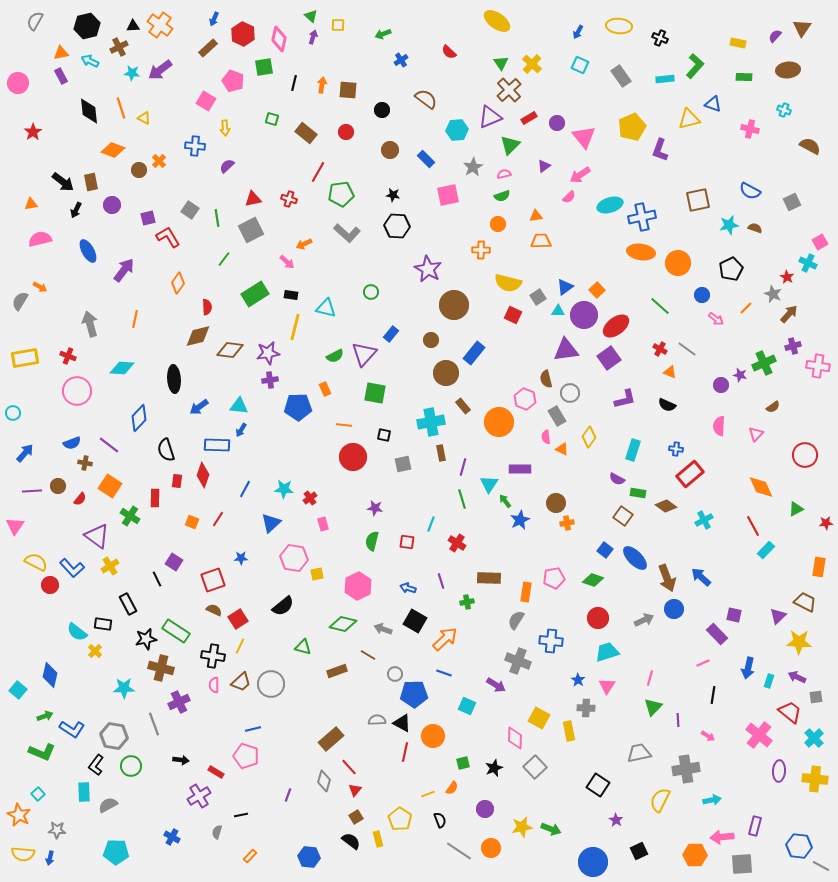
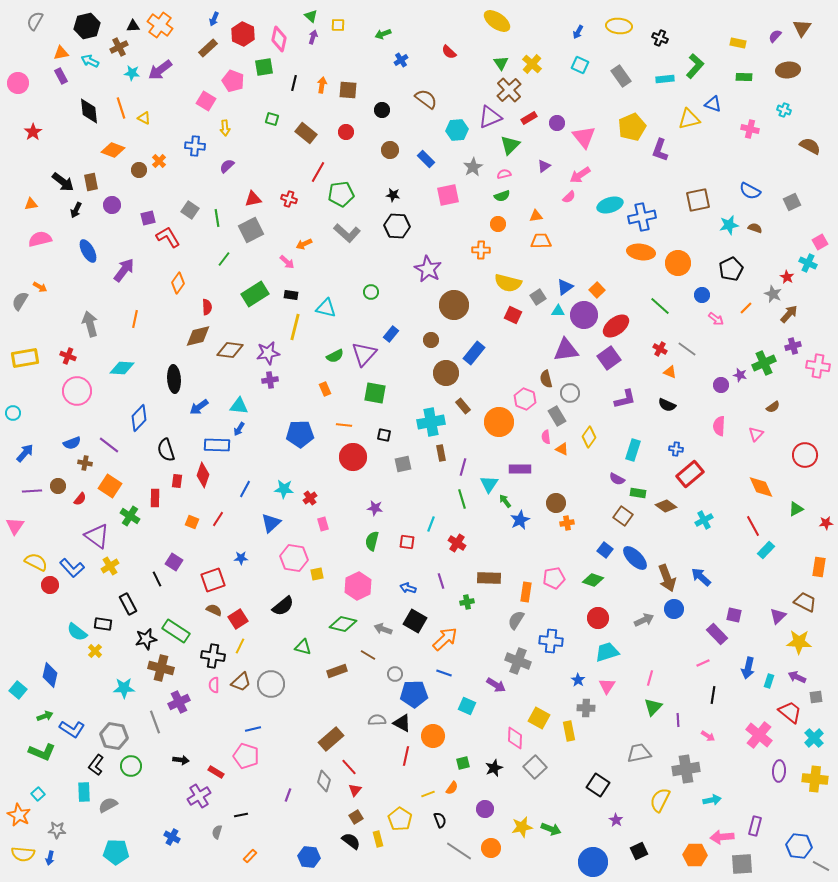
blue pentagon at (298, 407): moved 2 px right, 27 px down
blue arrow at (241, 430): moved 2 px left, 1 px up
gray line at (154, 724): moved 1 px right, 2 px up
red line at (405, 752): moved 1 px right, 4 px down
